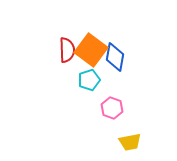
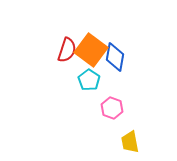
red semicircle: rotated 20 degrees clockwise
cyan pentagon: rotated 20 degrees counterclockwise
yellow trapezoid: rotated 90 degrees clockwise
